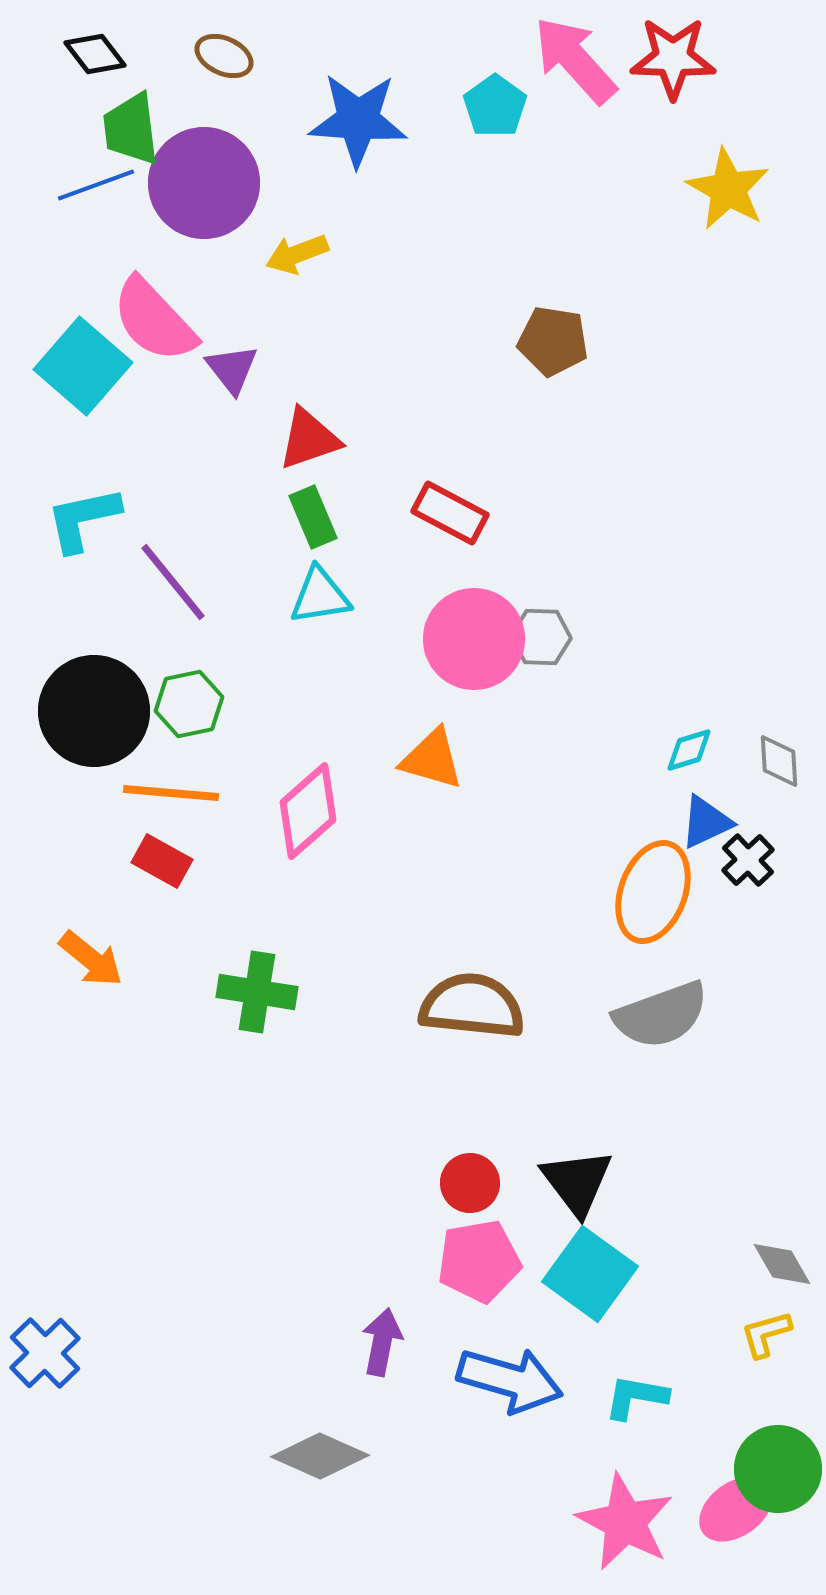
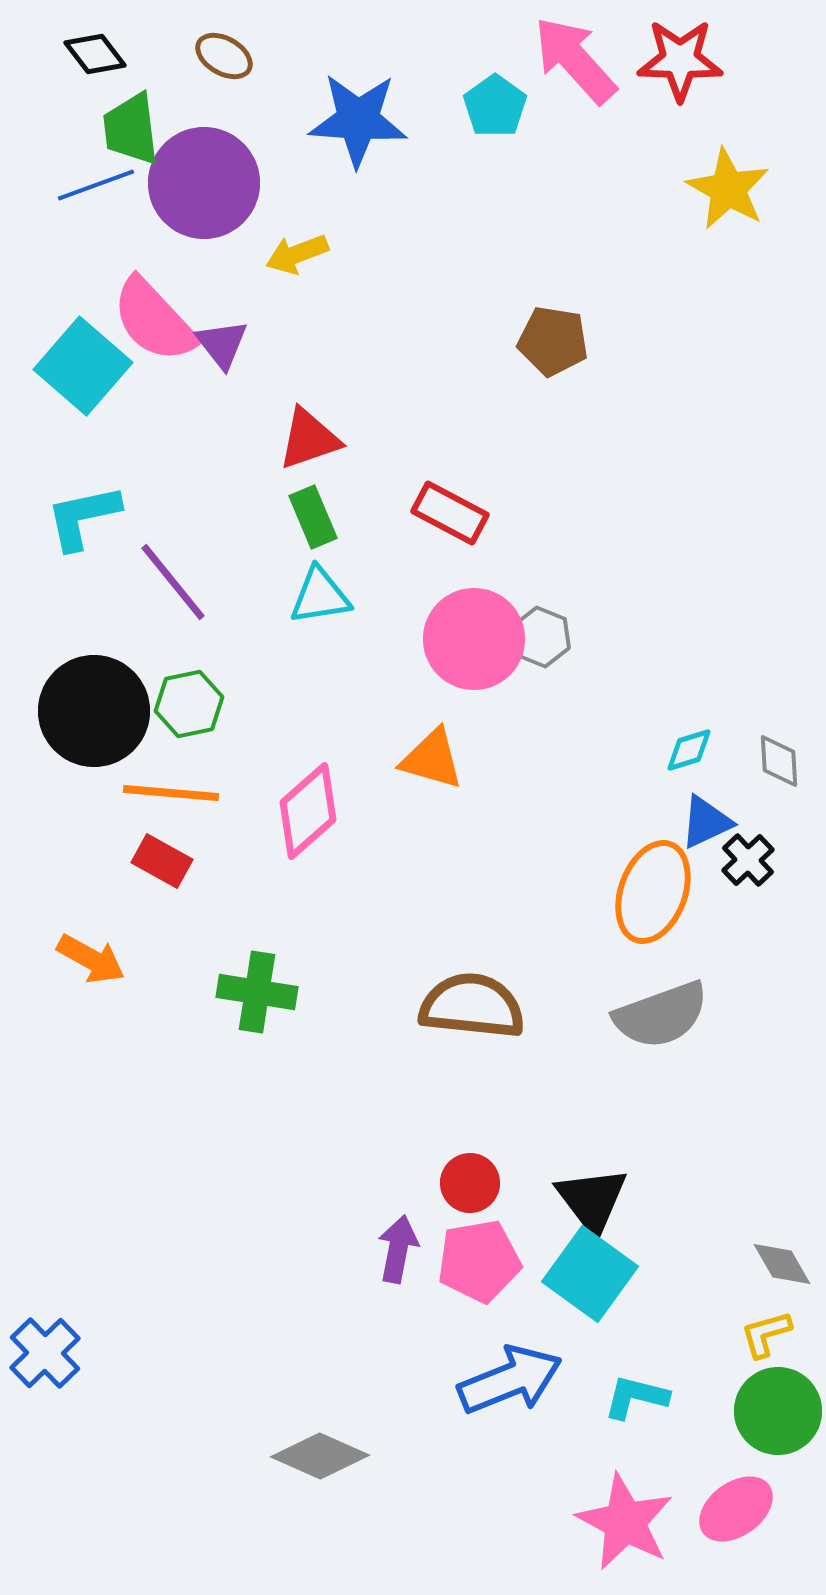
brown ellipse at (224, 56): rotated 6 degrees clockwise
red star at (673, 58): moved 7 px right, 2 px down
purple triangle at (232, 369): moved 10 px left, 25 px up
cyan L-shape at (83, 519): moved 2 px up
gray hexagon at (541, 637): rotated 20 degrees clockwise
orange arrow at (91, 959): rotated 10 degrees counterclockwise
black triangle at (577, 1182): moved 15 px right, 18 px down
purple arrow at (382, 1342): moved 16 px right, 93 px up
blue arrow at (510, 1380): rotated 38 degrees counterclockwise
cyan L-shape at (636, 1397): rotated 4 degrees clockwise
green circle at (778, 1469): moved 58 px up
